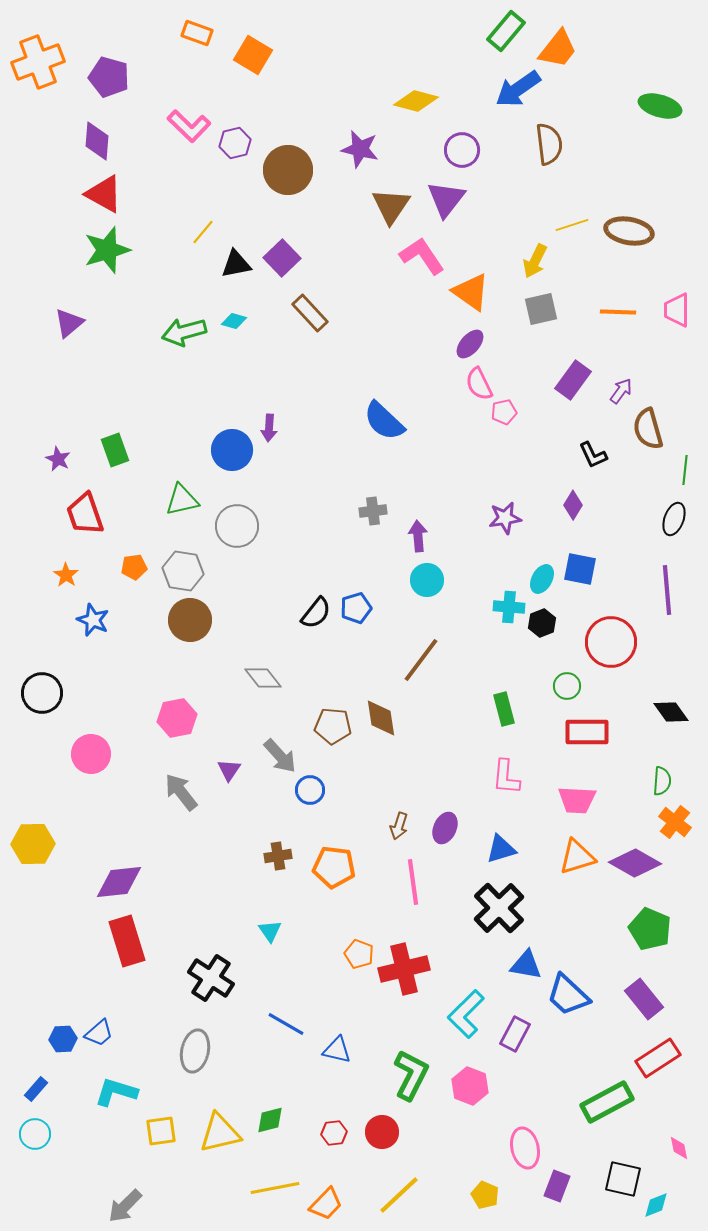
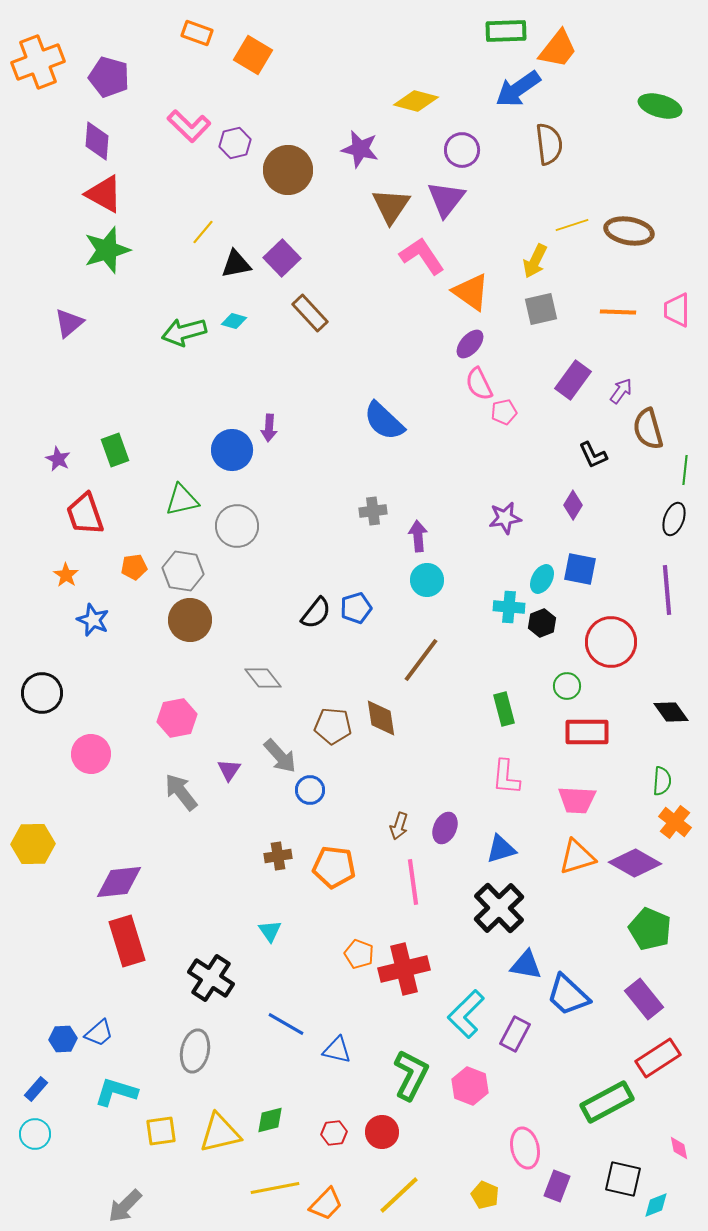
green rectangle at (506, 31): rotated 48 degrees clockwise
